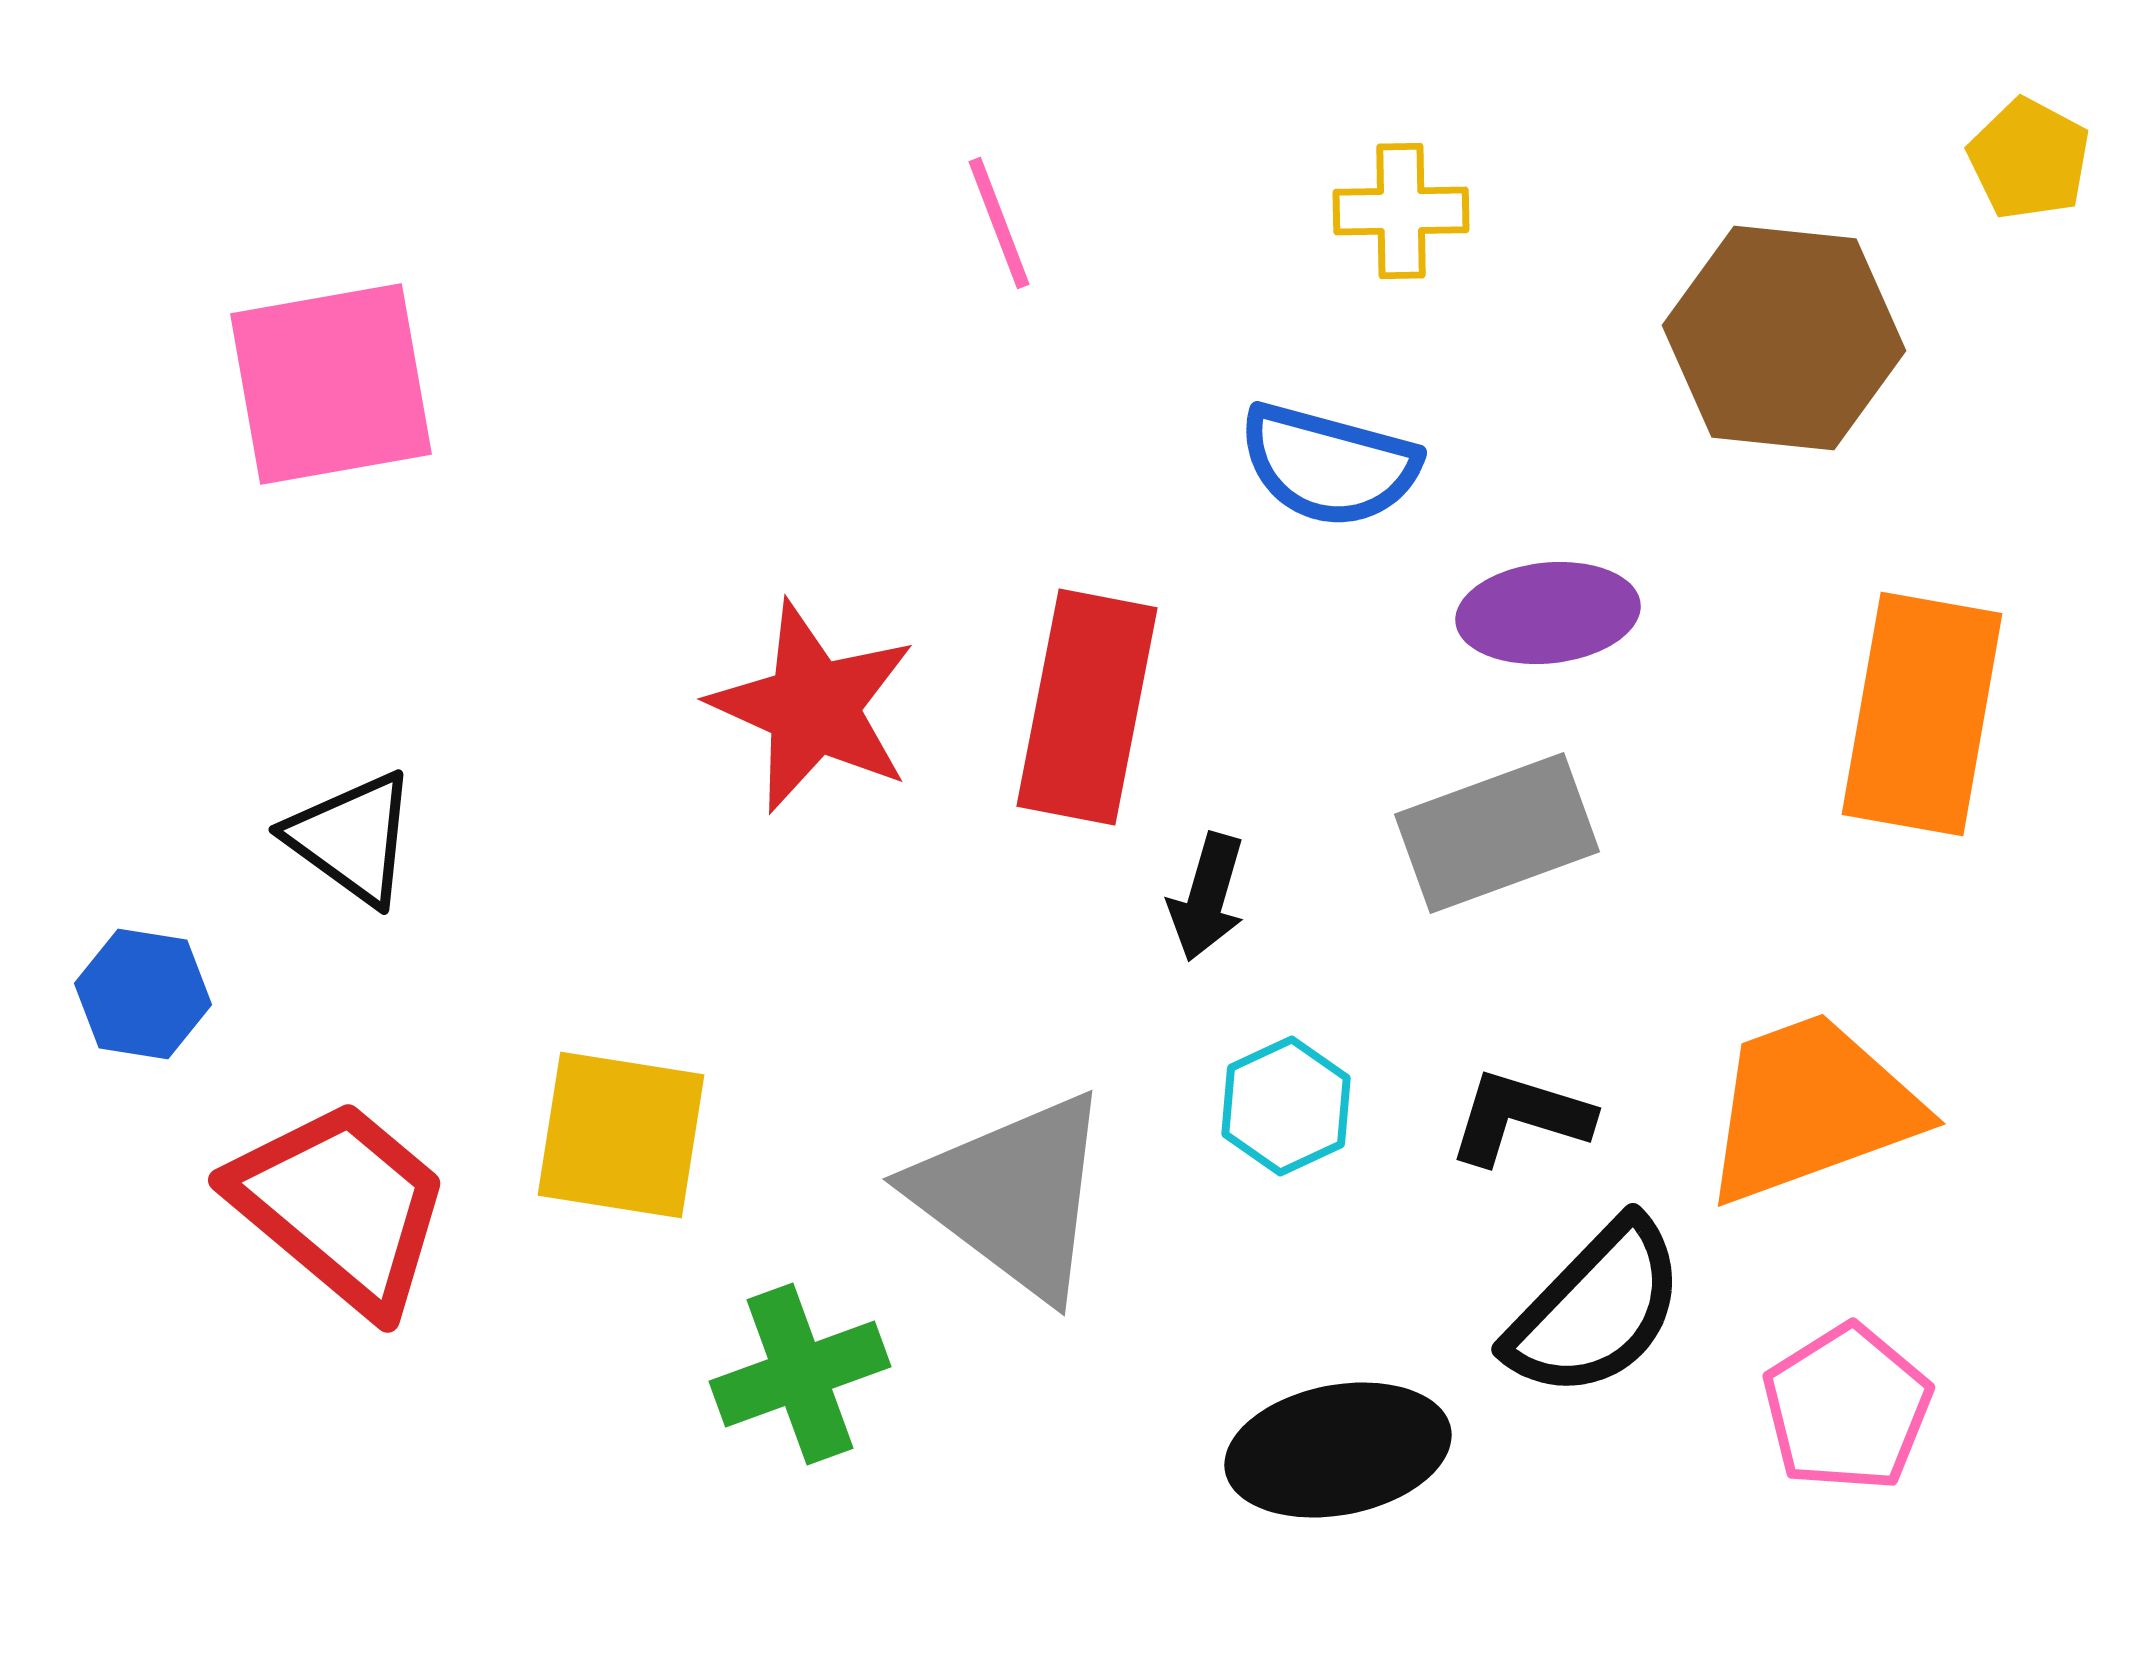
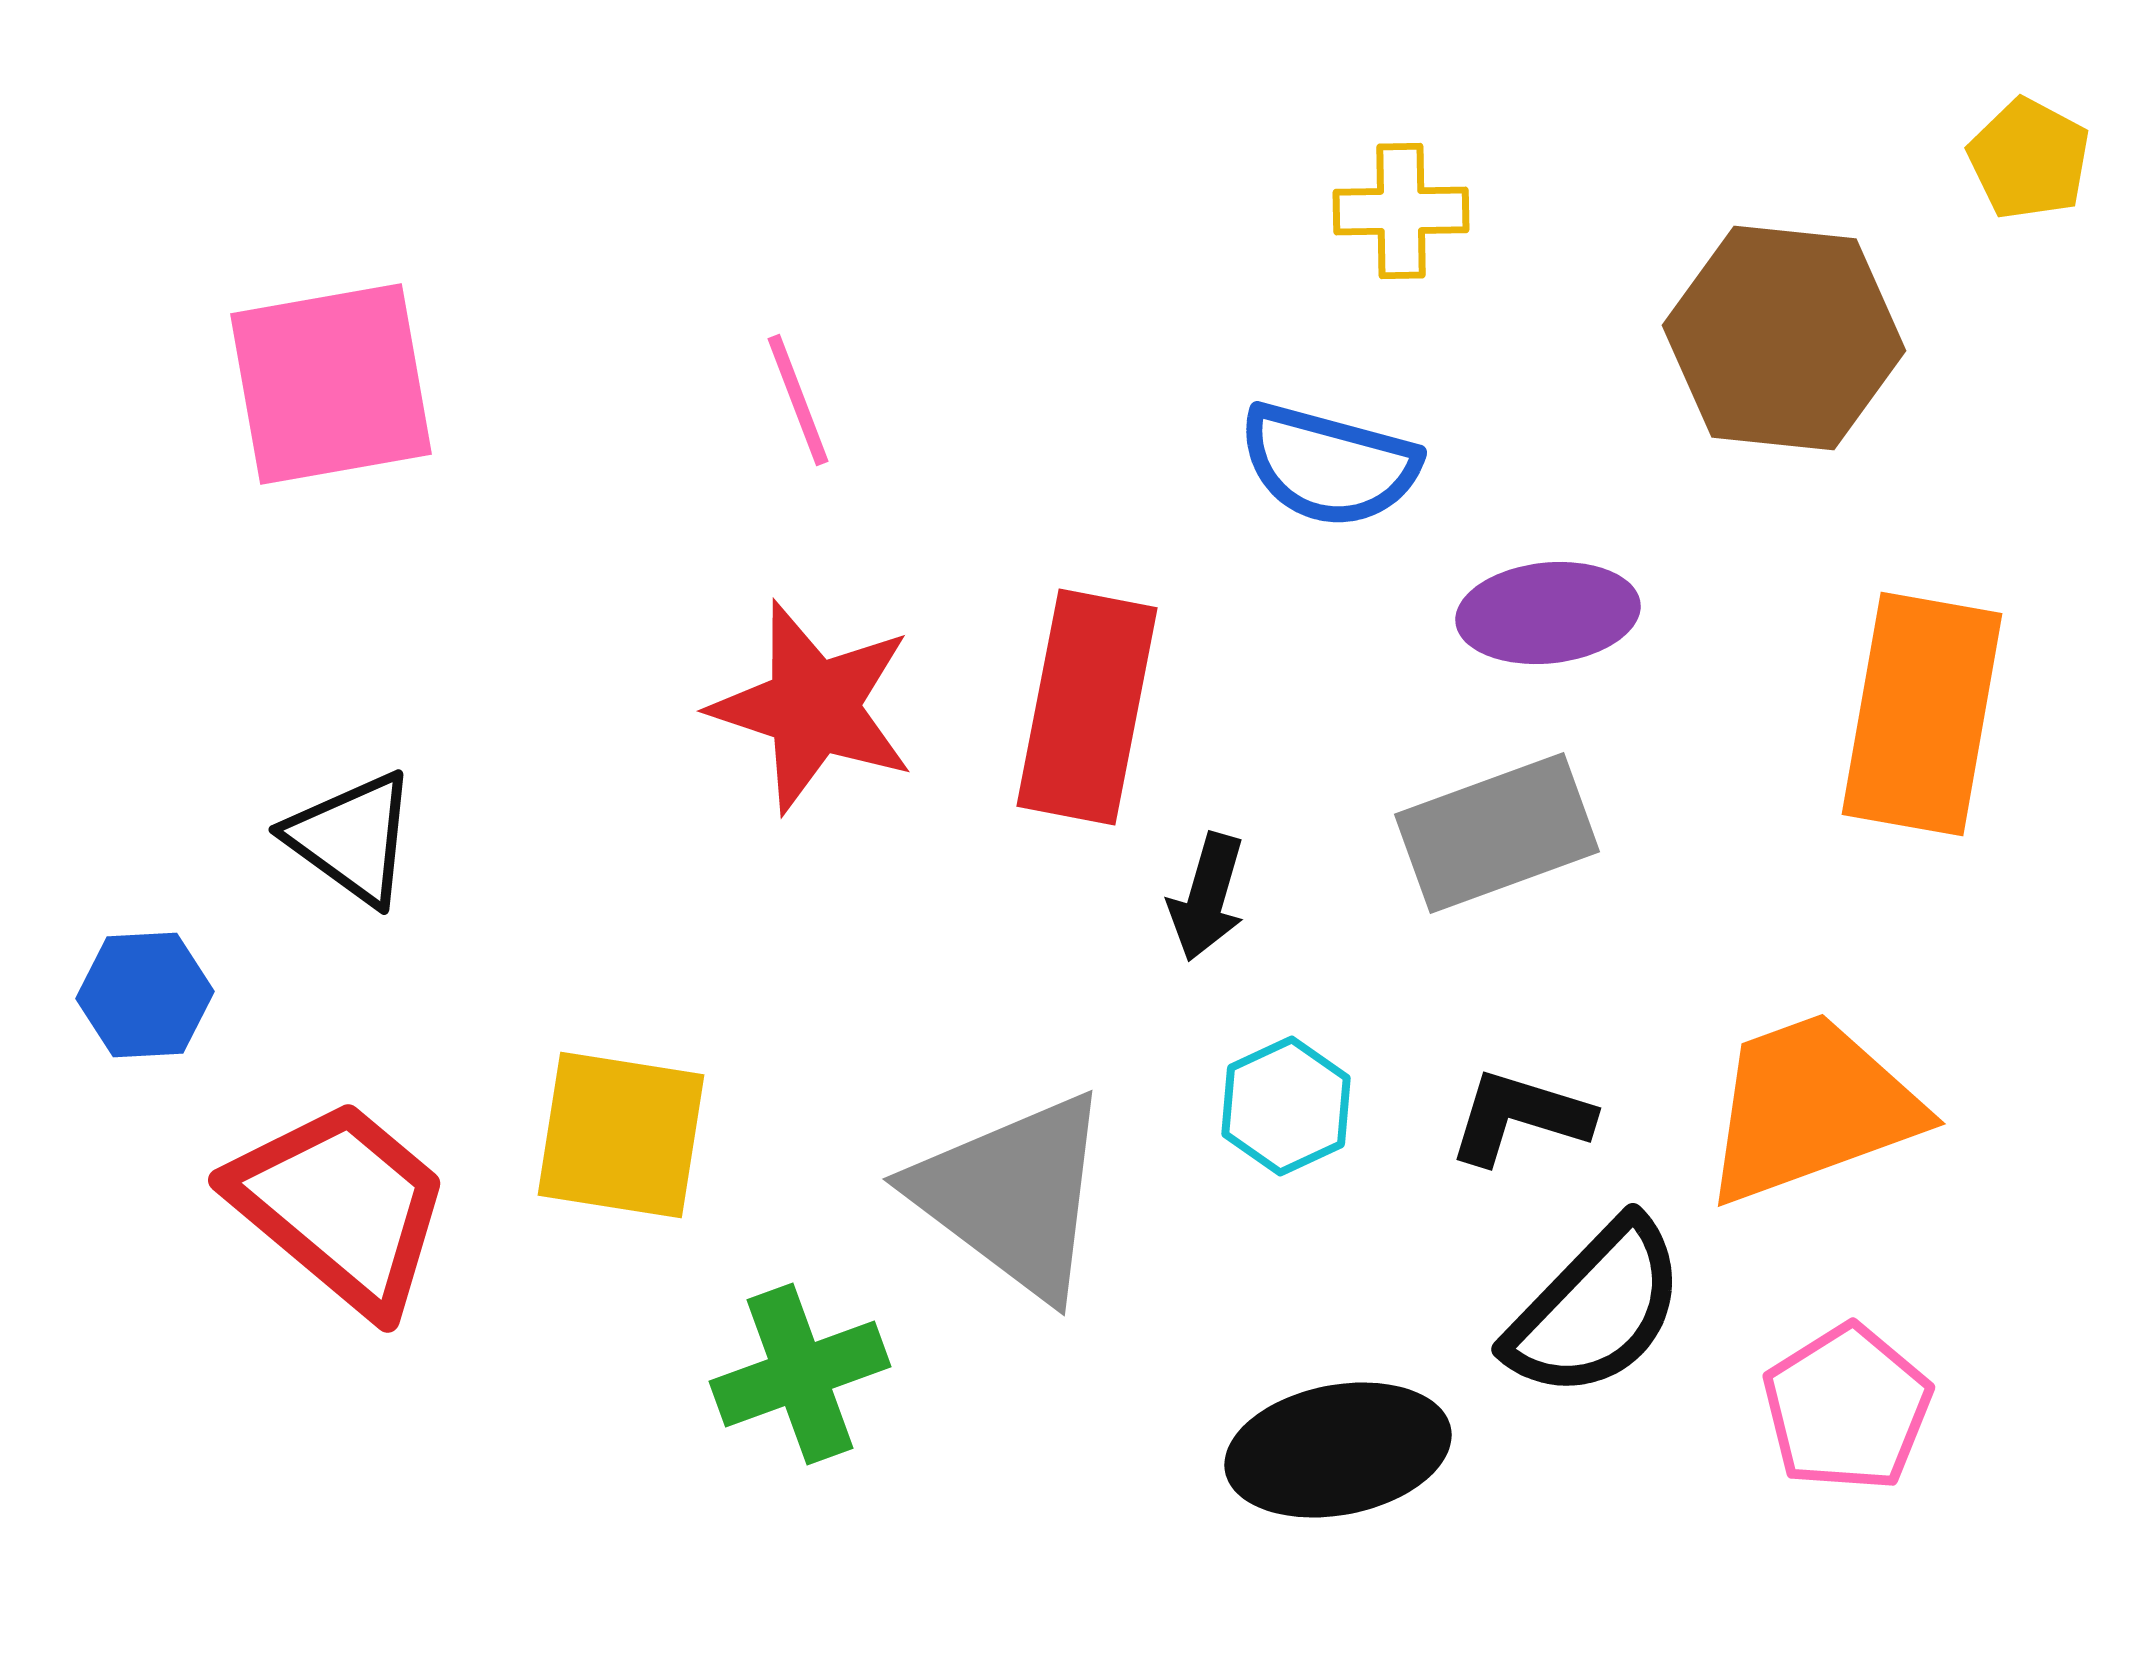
pink line: moved 201 px left, 177 px down
red star: rotated 6 degrees counterclockwise
blue hexagon: moved 2 px right, 1 px down; rotated 12 degrees counterclockwise
